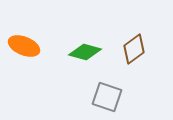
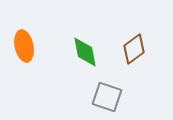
orange ellipse: rotated 56 degrees clockwise
green diamond: rotated 64 degrees clockwise
